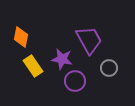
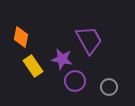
gray circle: moved 19 px down
